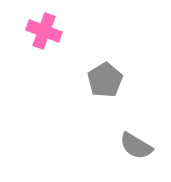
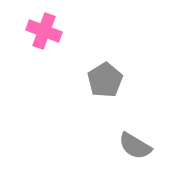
gray semicircle: moved 1 px left
